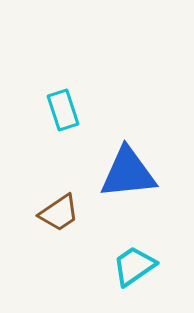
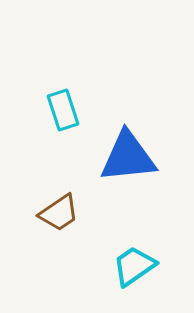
blue triangle: moved 16 px up
